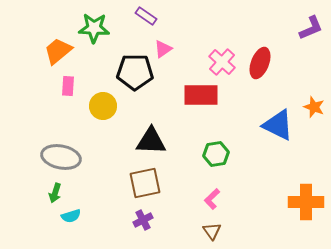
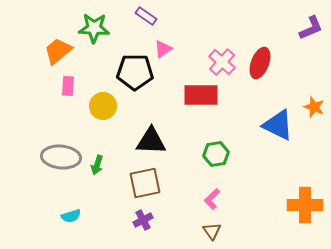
gray ellipse: rotated 6 degrees counterclockwise
green arrow: moved 42 px right, 28 px up
orange cross: moved 1 px left, 3 px down
